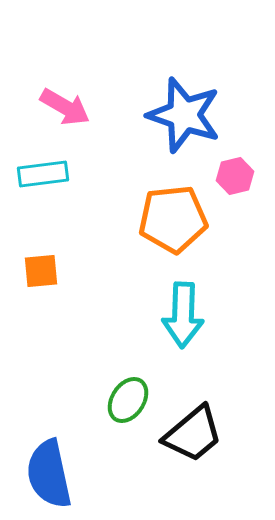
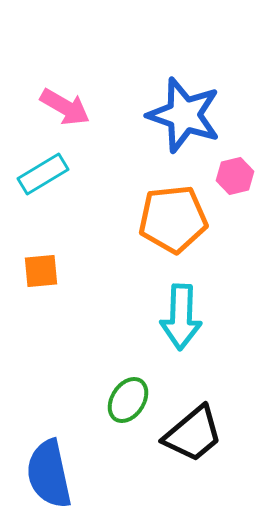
cyan rectangle: rotated 24 degrees counterclockwise
cyan arrow: moved 2 px left, 2 px down
